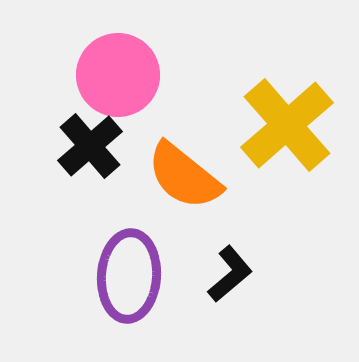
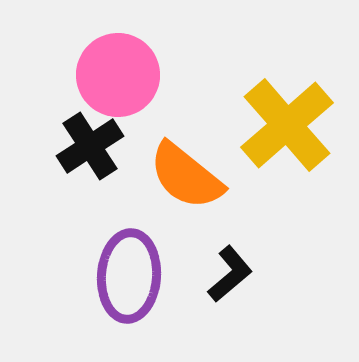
black cross: rotated 8 degrees clockwise
orange semicircle: moved 2 px right
